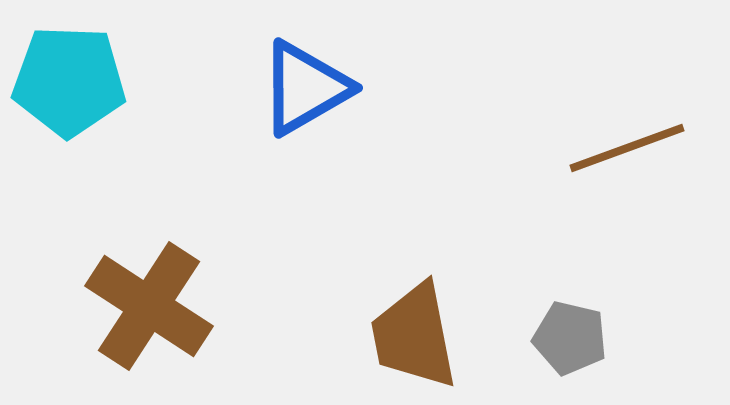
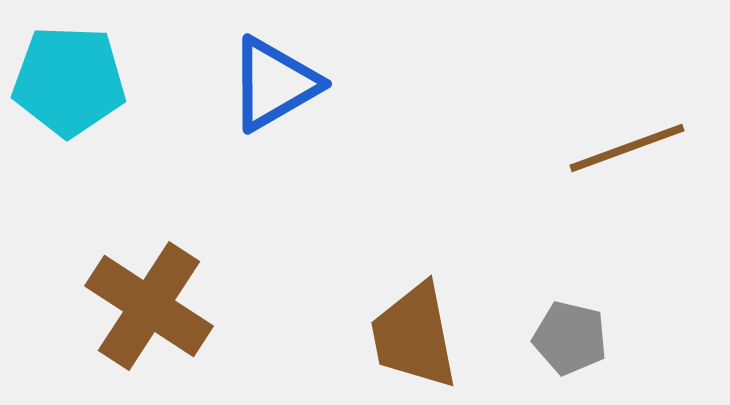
blue triangle: moved 31 px left, 4 px up
